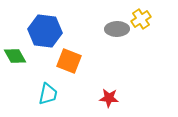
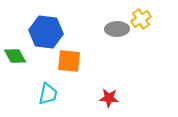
blue hexagon: moved 1 px right, 1 px down
orange square: rotated 15 degrees counterclockwise
